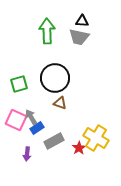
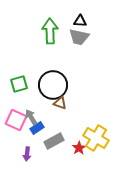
black triangle: moved 2 px left
green arrow: moved 3 px right
black circle: moved 2 px left, 7 px down
